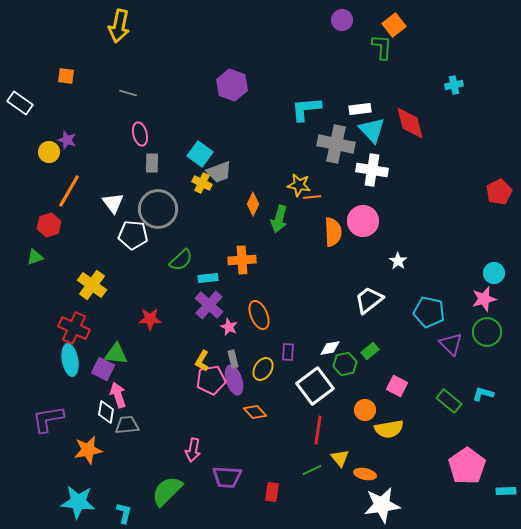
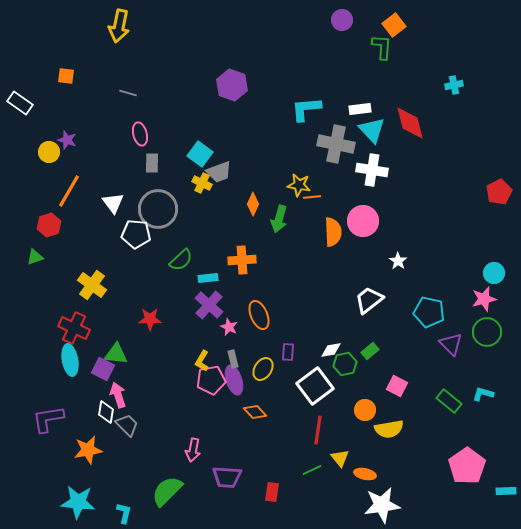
white pentagon at (133, 235): moved 3 px right, 1 px up
white diamond at (330, 348): moved 1 px right, 2 px down
gray trapezoid at (127, 425): rotated 50 degrees clockwise
